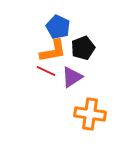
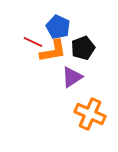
red line: moved 13 px left, 29 px up
orange cross: rotated 16 degrees clockwise
